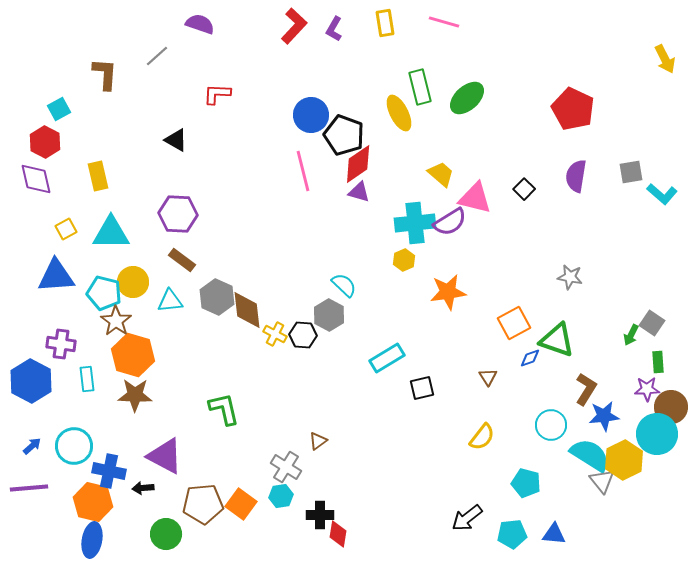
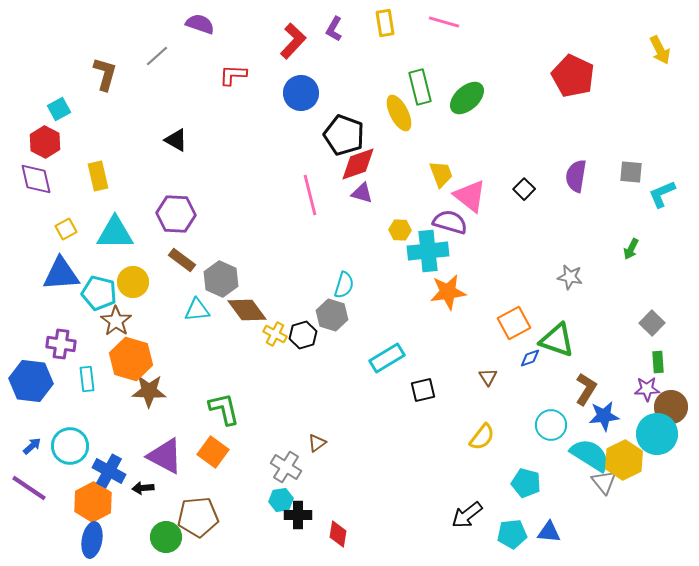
red L-shape at (294, 26): moved 1 px left, 15 px down
yellow arrow at (665, 59): moved 5 px left, 9 px up
brown L-shape at (105, 74): rotated 12 degrees clockwise
red L-shape at (217, 94): moved 16 px right, 19 px up
red pentagon at (573, 109): moved 33 px up
blue circle at (311, 115): moved 10 px left, 22 px up
red diamond at (358, 164): rotated 15 degrees clockwise
pink line at (303, 171): moved 7 px right, 24 px down
gray square at (631, 172): rotated 15 degrees clockwise
yellow trapezoid at (441, 174): rotated 28 degrees clockwise
purple triangle at (359, 192): moved 3 px right, 1 px down
cyan L-shape at (662, 194): rotated 116 degrees clockwise
pink triangle at (475, 198): moved 5 px left, 2 px up; rotated 24 degrees clockwise
purple hexagon at (178, 214): moved 2 px left
purple semicircle at (450, 222): rotated 132 degrees counterclockwise
cyan cross at (415, 223): moved 13 px right, 28 px down
cyan triangle at (111, 233): moved 4 px right
yellow hexagon at (404, 260): moved 4 px left, 30 px up; rotated 25 degrees clockwise
blue triangle at (56, 276): moved 5 px right, 2 px up
cyan semicircle at (344, 285): rotated 64 degrees clockwise
cyan pentagon at (104, 293): moved 5 px left
gray hexagon at (217, 297): moved 4 px right, 18 px up
cyan triangle at (170, 301): moved 27 px right, 9 px down
brown diamond at (247, 310): rotated 30 degrees counterclockwise
gray hexagon at (329, 315): moved 3 px right; rotated 12 degrees counterclockwise
gray square at (652, 323): rotated 10 degrees clockwise
black hexagon at (303, 335): rotated 20 degrees counterclockwise
green arrow at (631, 335): moved 86 px up
orange hexagon at (133, 355): moved 2 px left, 4 px down
blue hexagon at (31, 381): rotated 21 degrees counterclockwise
black square at (422, 388): moved 1 px right, 2 px down
brown star at (135, 395): moved 14 px right, 4 px up
brown triangle at (318, 441): moved 1 px left, 2 px down
cyan circle at (74, 446): moved 4 px left
blue cross at (109, 471): rotated 16 degrees clockwise
gray triangle at (602, 481): moved 2 px right, 1 px down
purple line at (29, 488): rotated 39 degrees clockwise
cyan hexagon at (281, 496): moved 4 px down
orange hexagon at (93, 502): rotated 18 degrees clockwise
brown pentagon at (203, 504): moved 5 px left, 13 px down
orange square at (241, 504): moved 28 px left, 52 px up
black cross at (320, 515): moved 22 px left
black arrow at (467, 518): moved 3 px up
green circle at (166, 534): moved 3 px down
blue triangle at (554, 534): moved 5 px left, 2 px up
